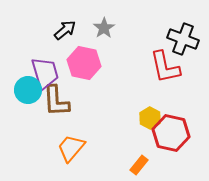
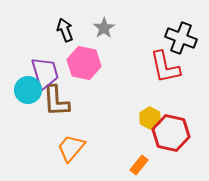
black arrow: rotated 70 degrees counterclockwise
black cross: moved 2 px left, 1 px up
